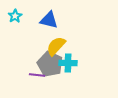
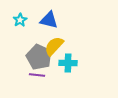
cyan star: moved 5 px right, 4 px down
yellow semicircle: moved 2 px left
gray pentagon: moved 11 px left, 7 px up
